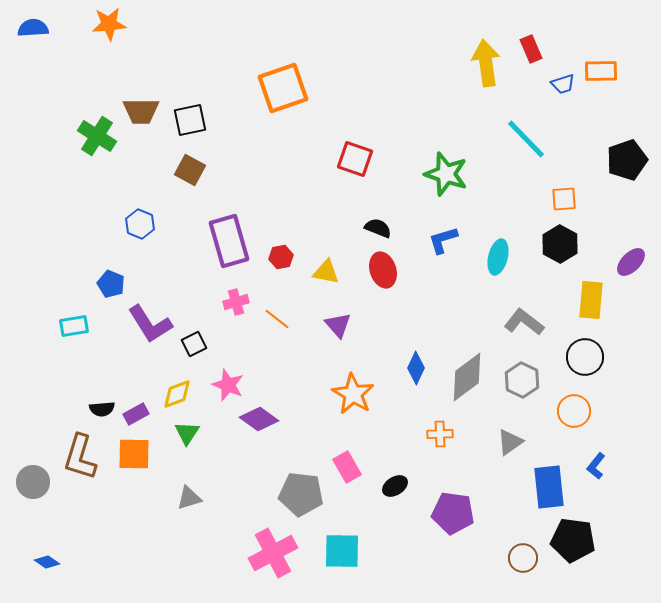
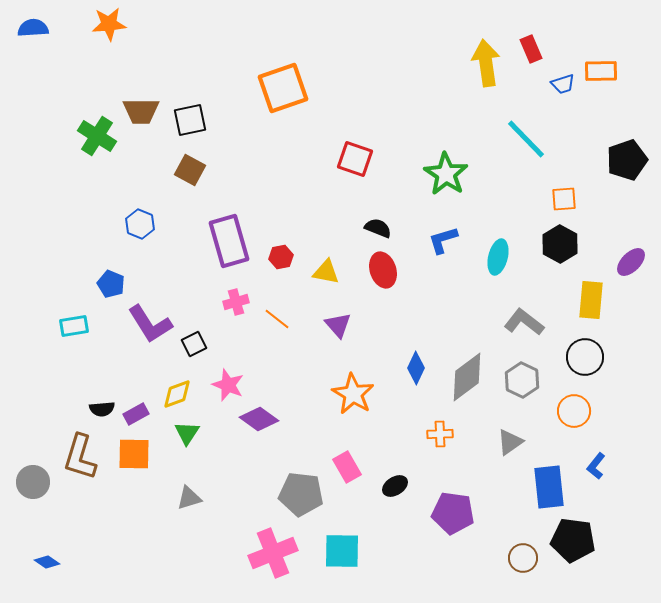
green star at (446, 174): rotated 15 degrees clockwise
pink cross at (273, 553): rotated 6 degrees clockwise
